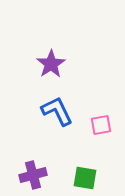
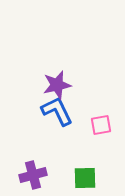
purple star: moved 6 px right, 21 px down; rotated 20 degrees clockwise
green square: rotated 10 degrees counterclockwise
